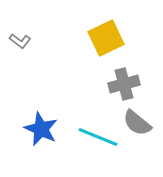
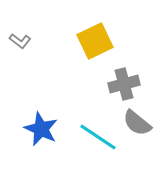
yellow square: moved 11 px left, 3 px down
cyan line: rotated 12 degrees clockwise
